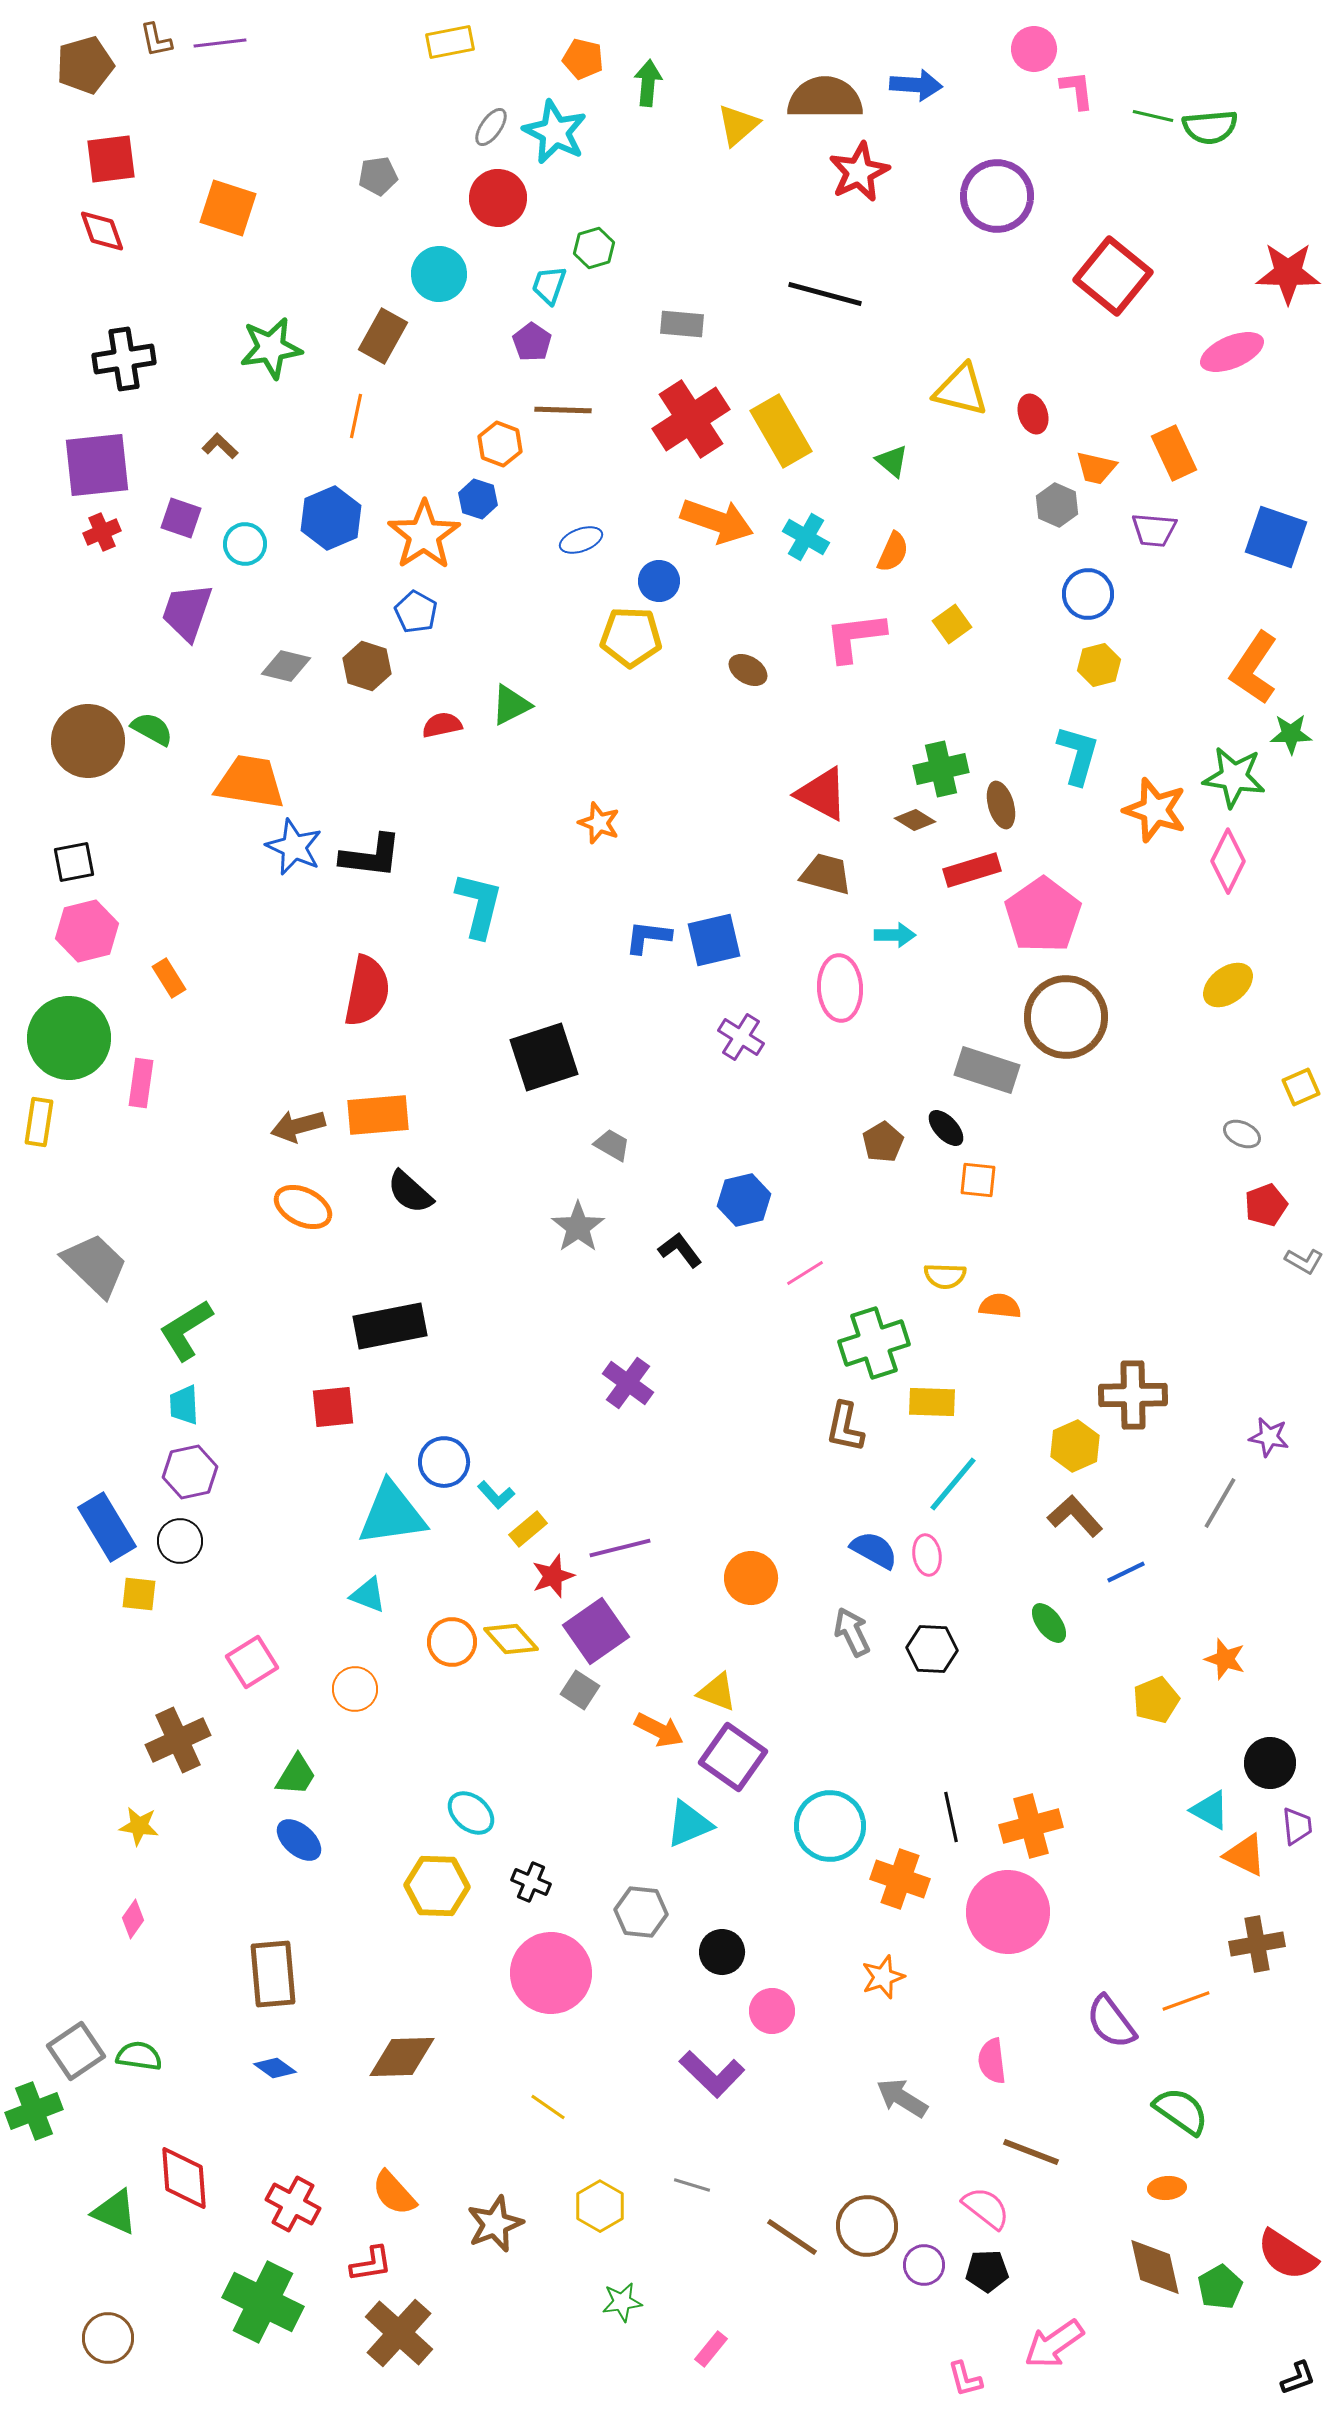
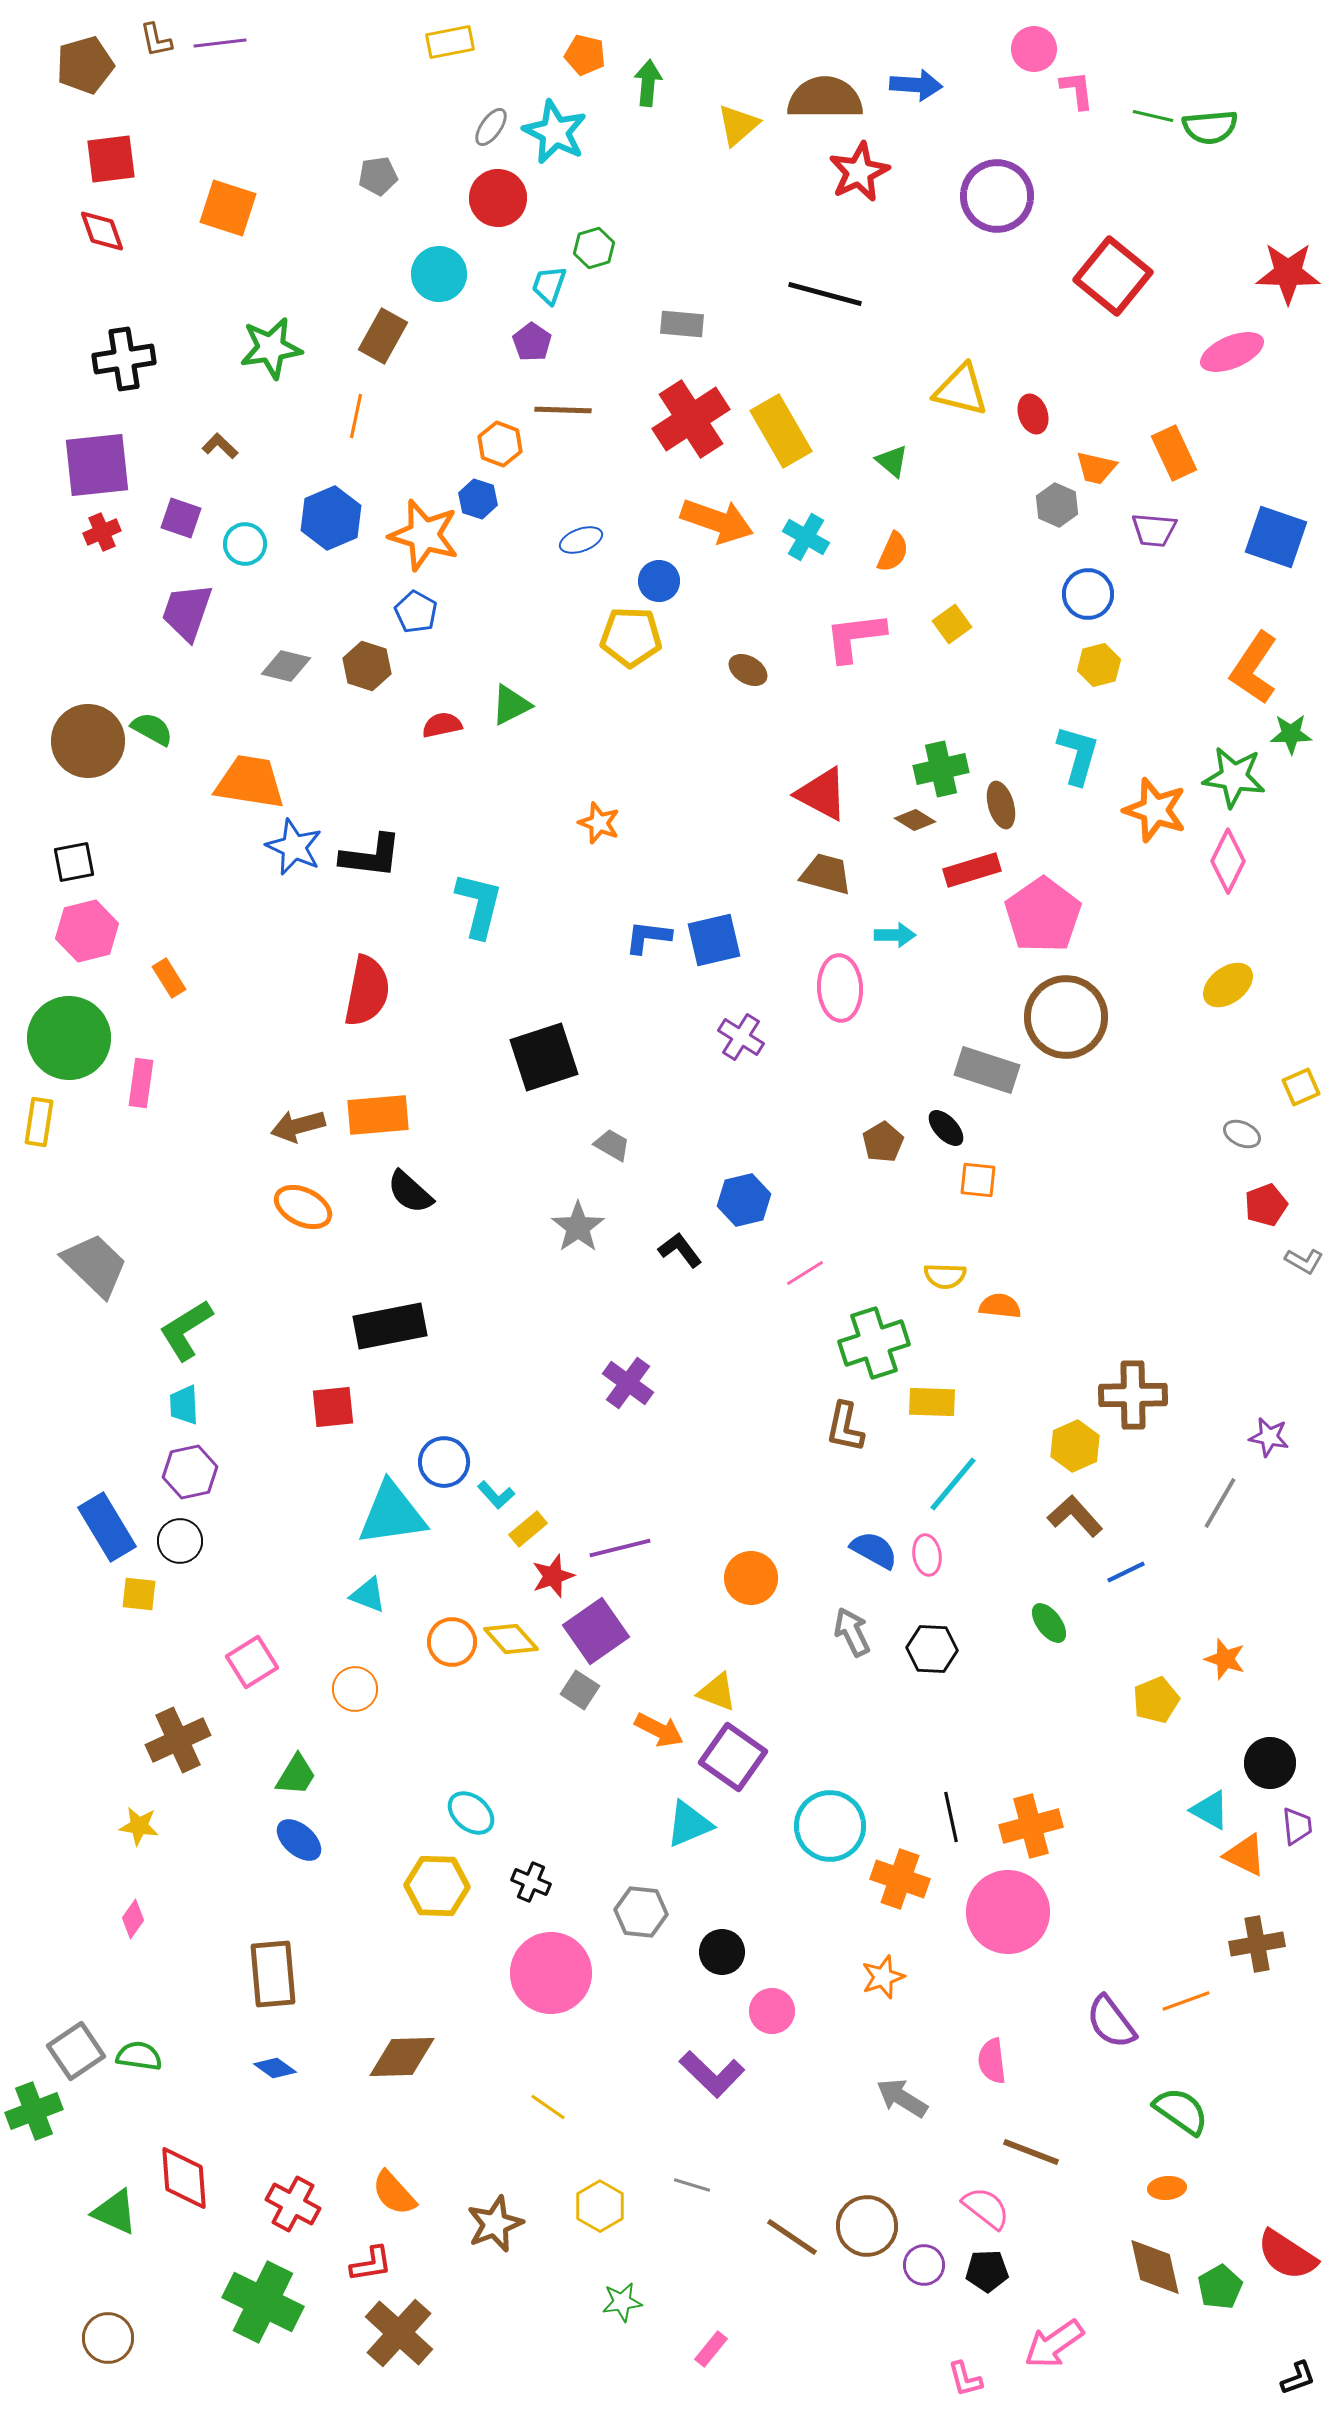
orange pentagon at (583, 59): moved 2 px right, 4 px up
orange star at (424, 535): rotated 22 degrees counterclockwise
